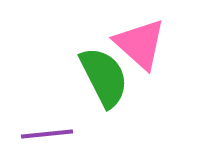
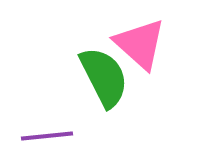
purple line: moved 2 px down
